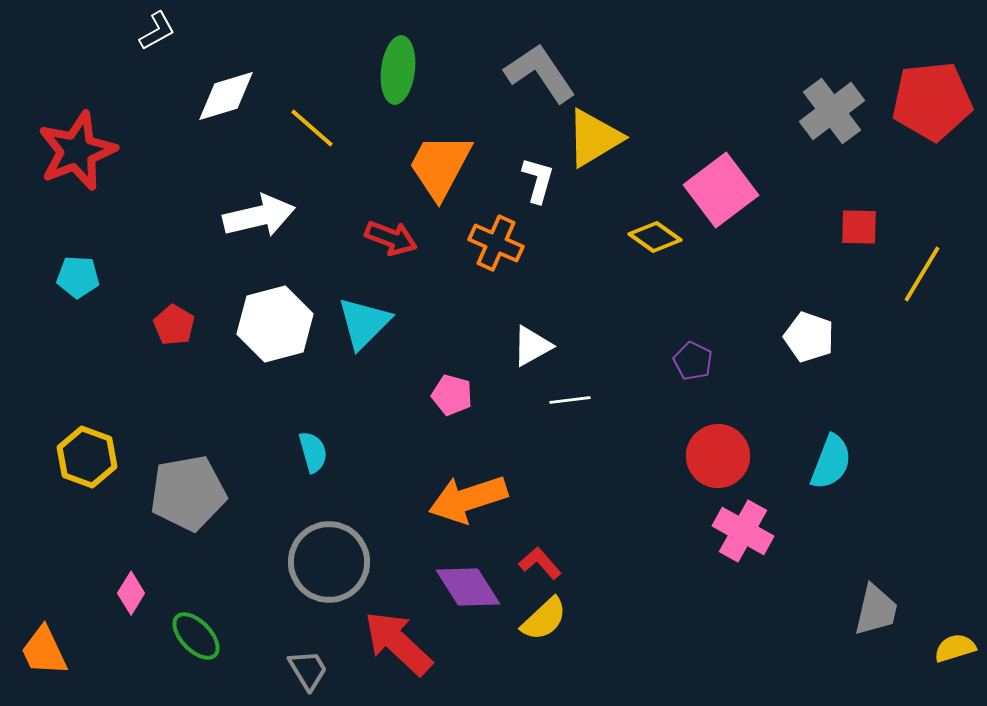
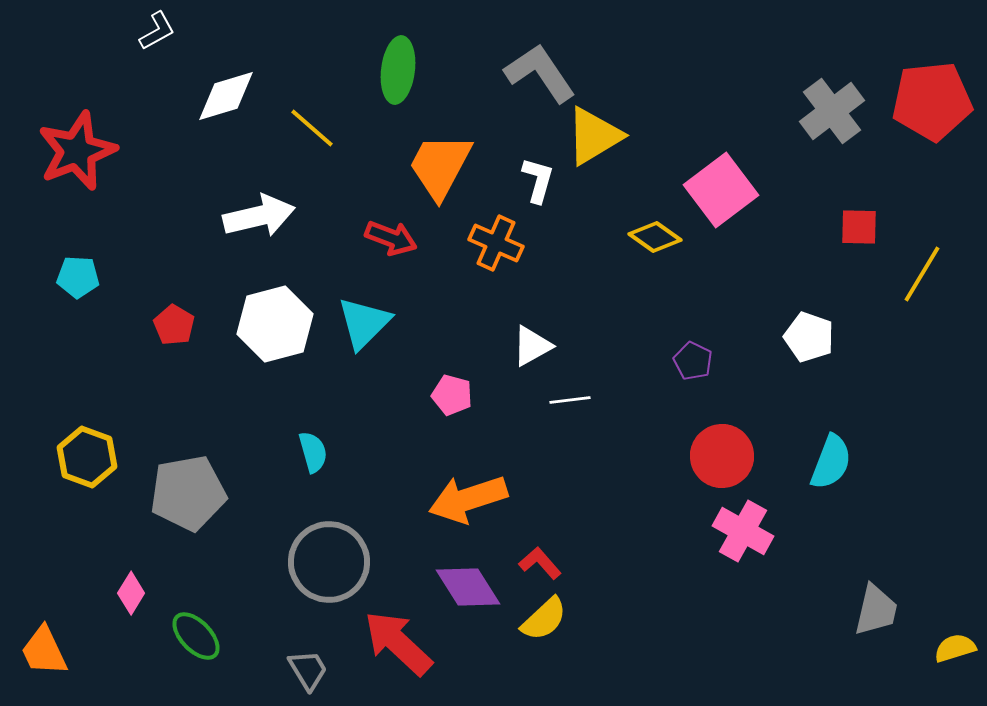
yellow triangle at (594, 138): moved 2 px up
red circle at (718, 456): moved 4 px right
